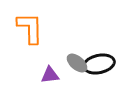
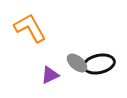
orange L-shape: rotated 28 degrees counterclockwise
purple triangle: rotated 18 degrees counterclockwise
